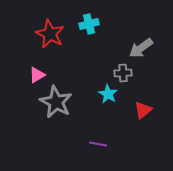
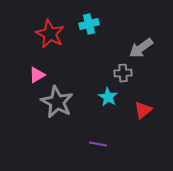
cyan star: moved 3 px down
gray star: moved 1 px right
